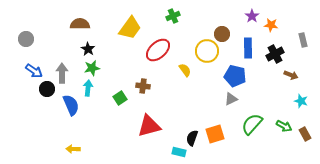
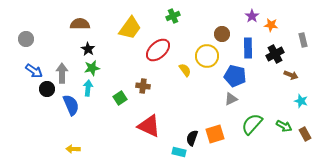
yellow circle: moved 5 px down
red triangle: rotated 40 degrees clockwise
